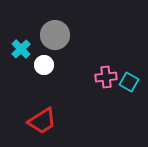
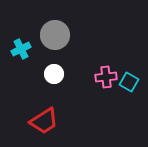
cyan cross: rotated 18 degrees clockwise
white circle: moved 10 px right, 9 px down
red trapezoid: moved 2 px right
